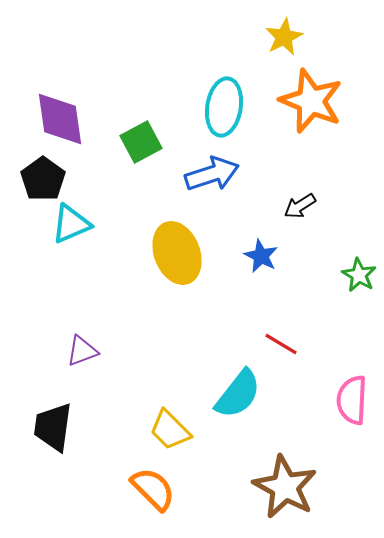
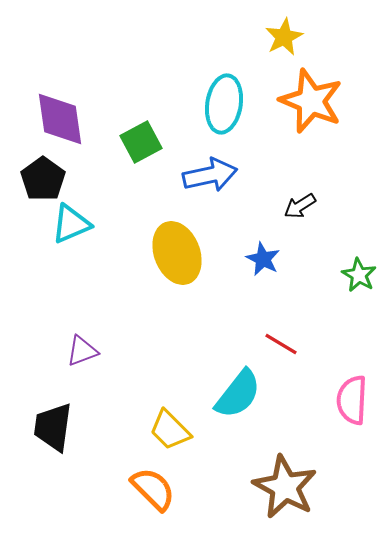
cyan ellipse: moved 3 px up
blue arrow: moved 2 px left, 1 px down; rotated 6 degrees clockwise
blue star: moved 2 px right, 3 px down
